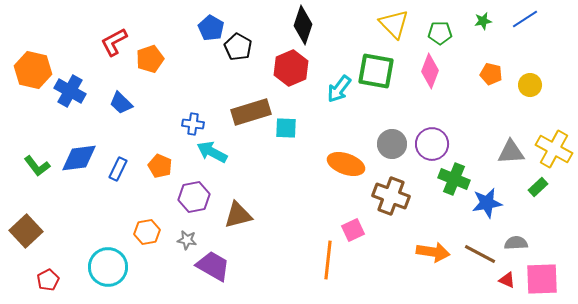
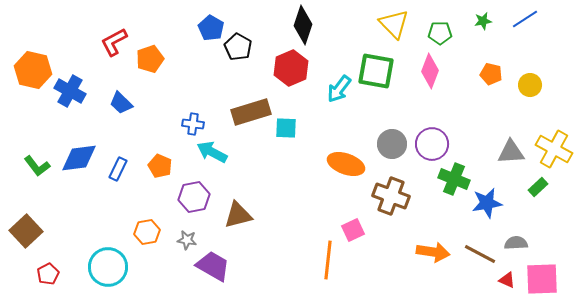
red pentagon at (48, 280): moved 6 px up
